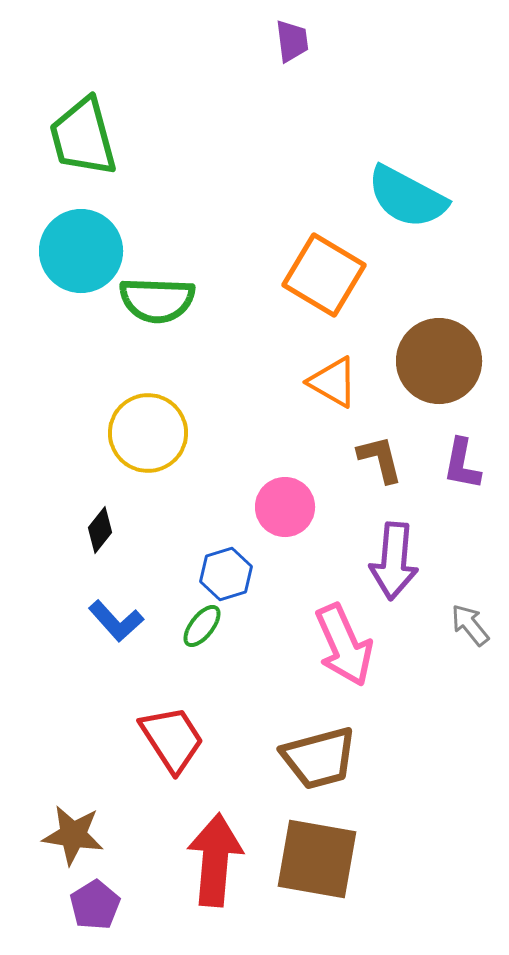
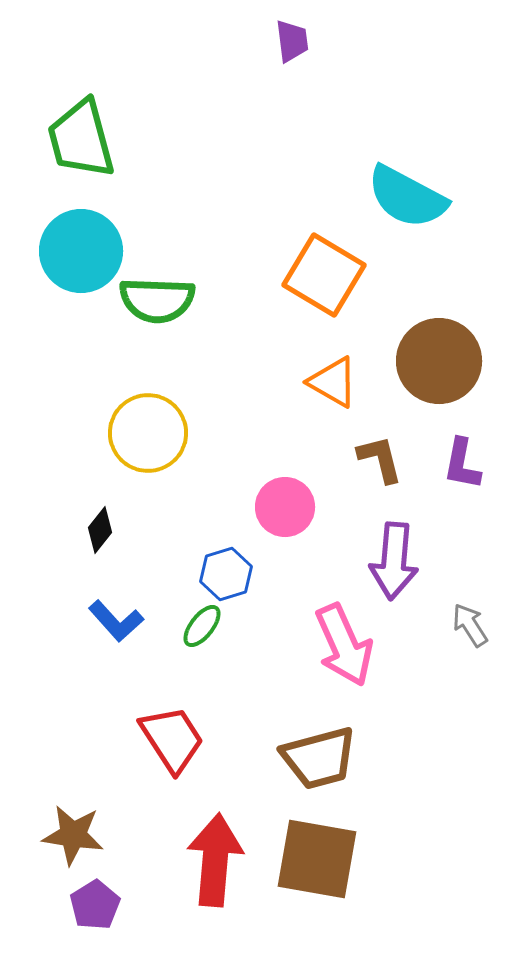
green trapezoid: moved 2 px left, 2 px down
gray arrow: rotated 6 degrees clockwise
